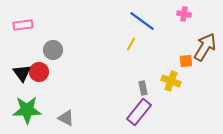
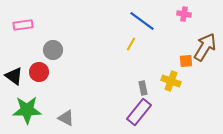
black triangle: moved 8 px left, 3 px down; rotated 18 degrees counterclockwise
